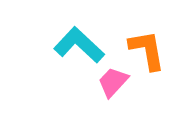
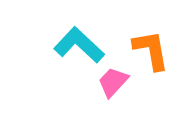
orange L-shape: moved 4 px right
